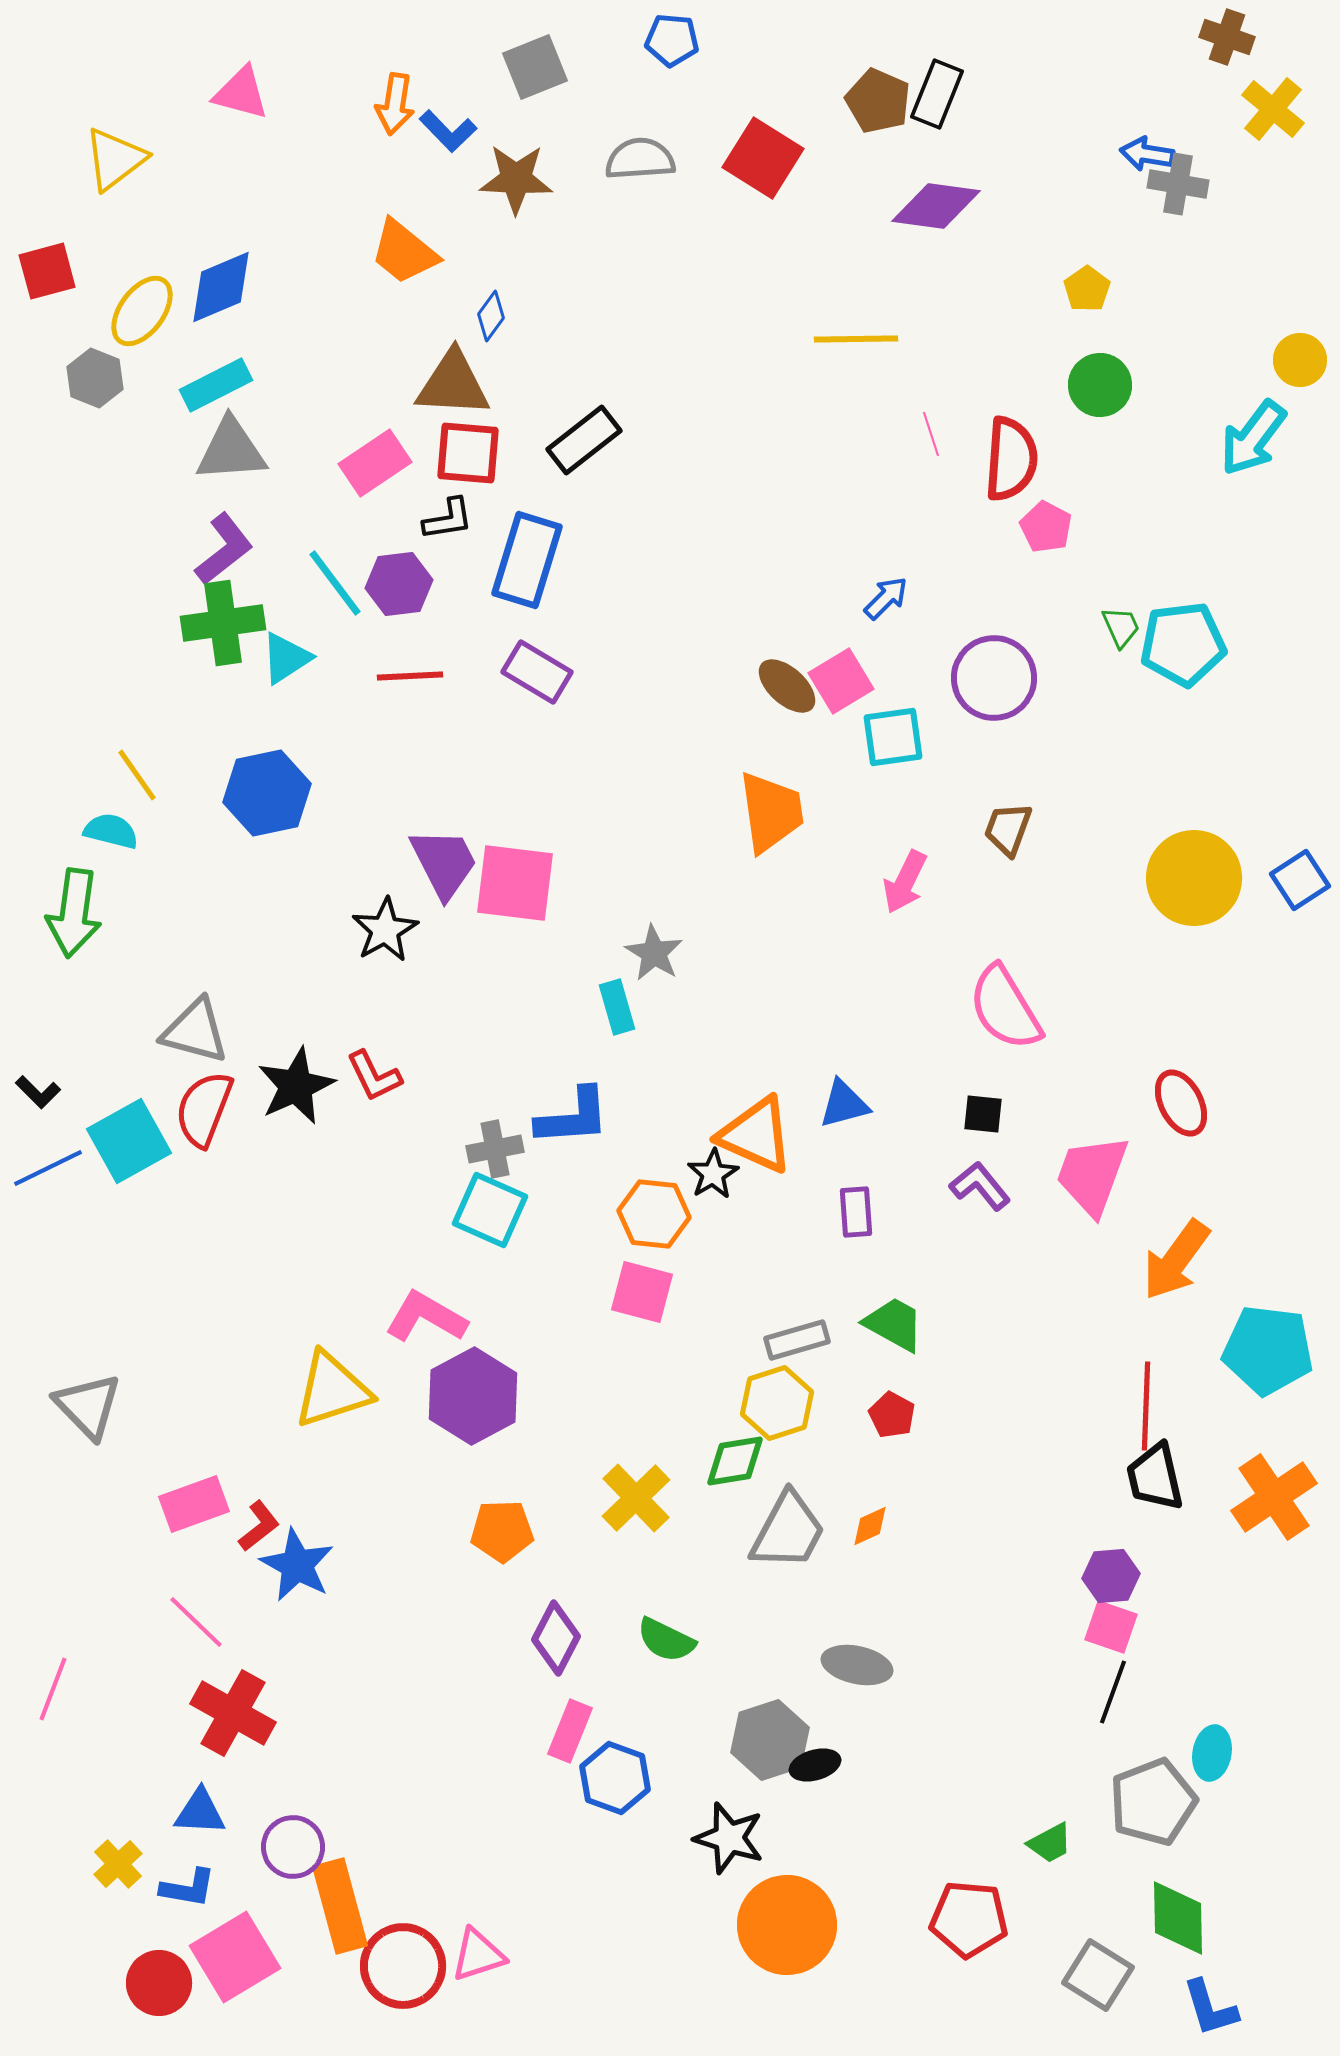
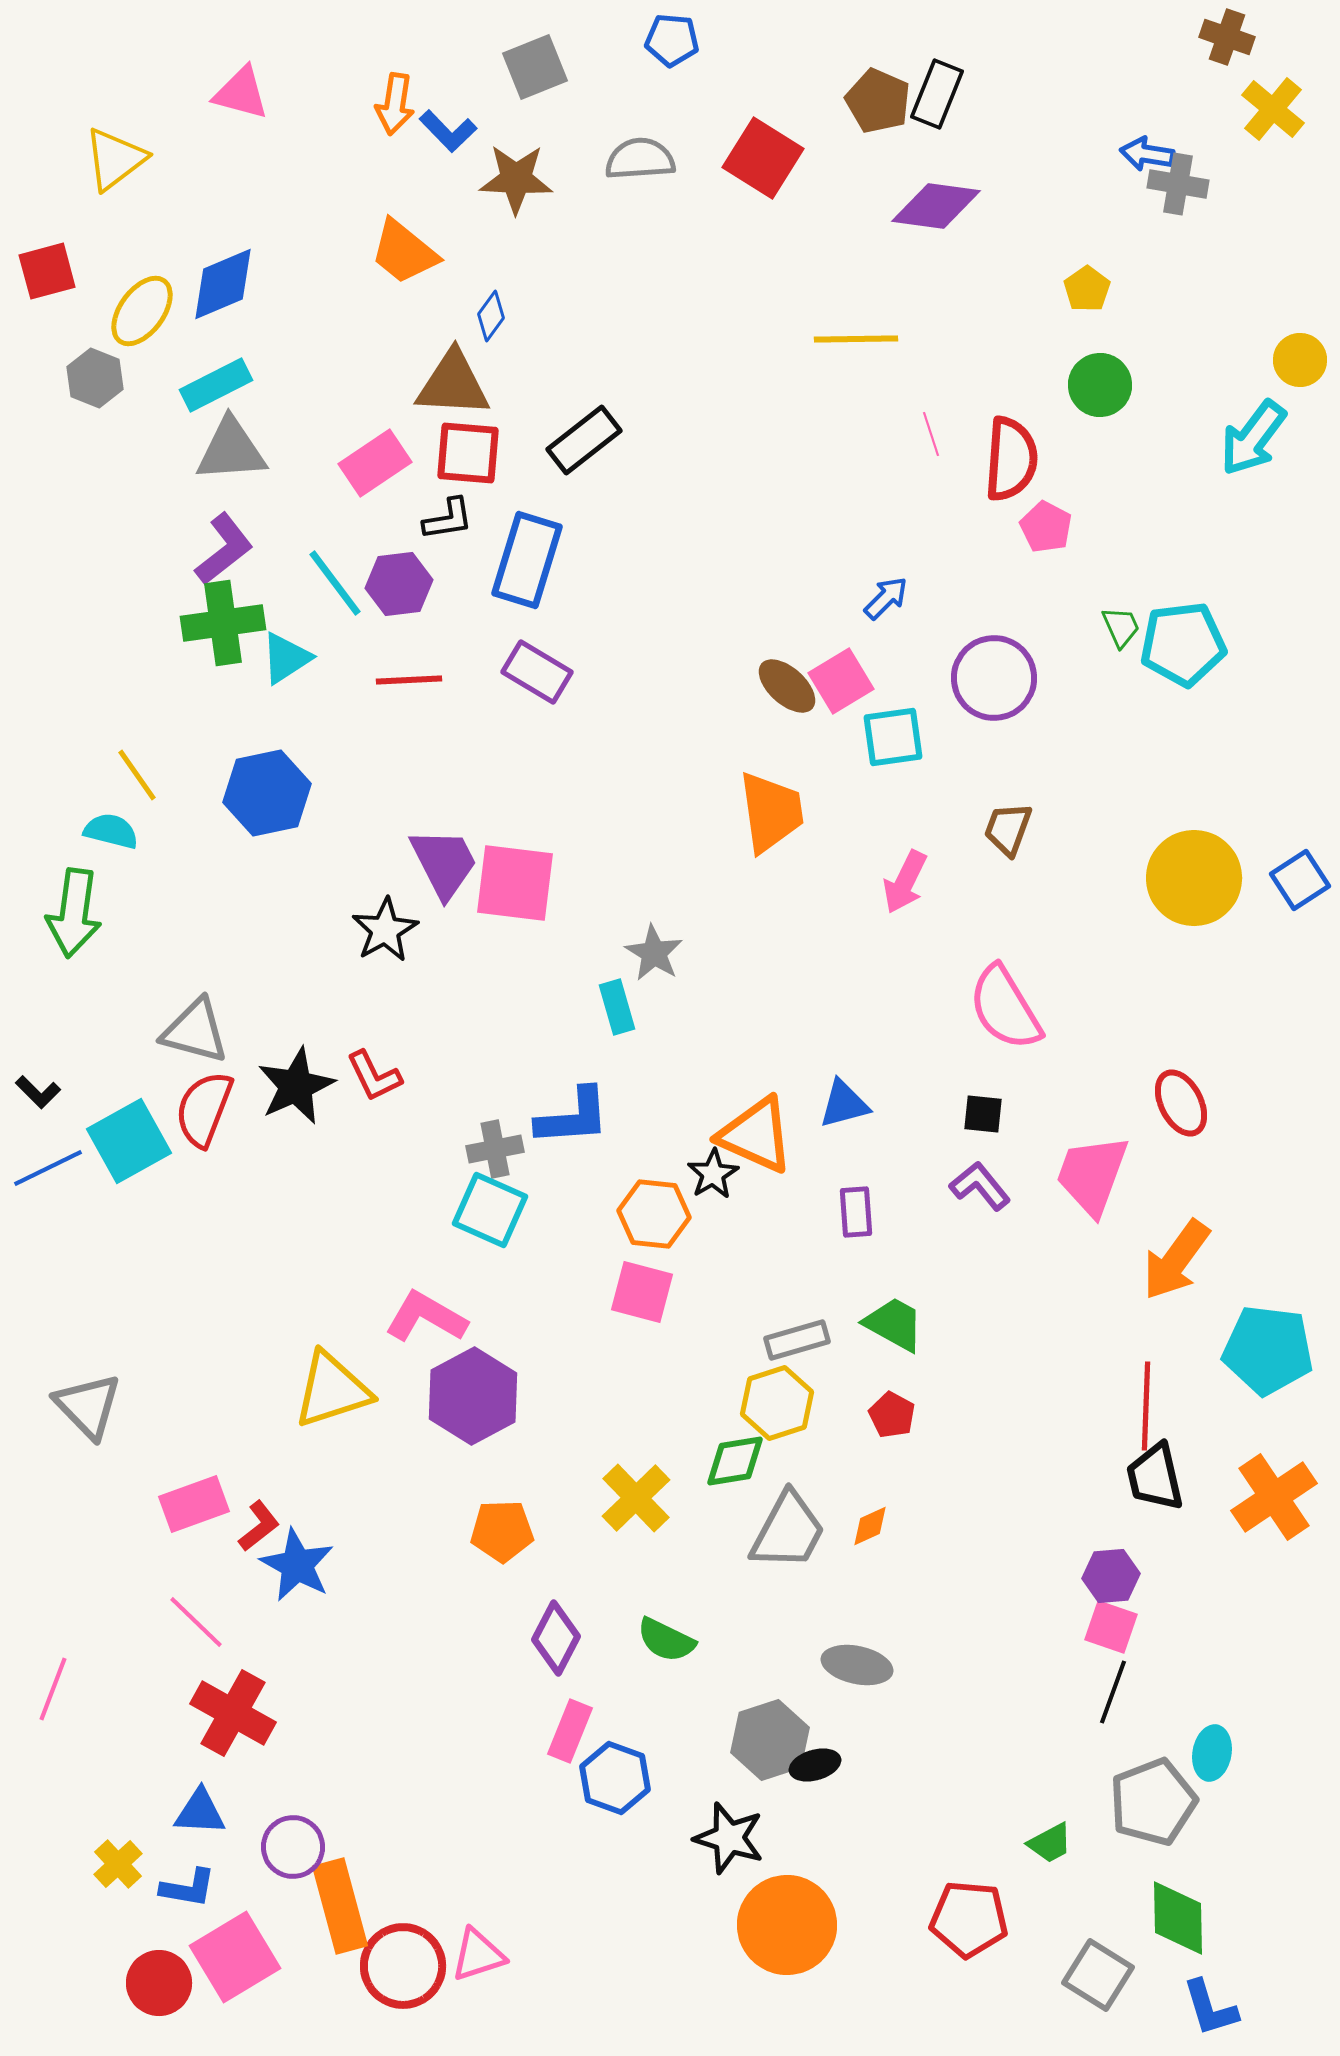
blue diamond at (221, 287): moved 2 px right, 3 px up
red line at (410, 676): moved 1 px left, 4 px down
